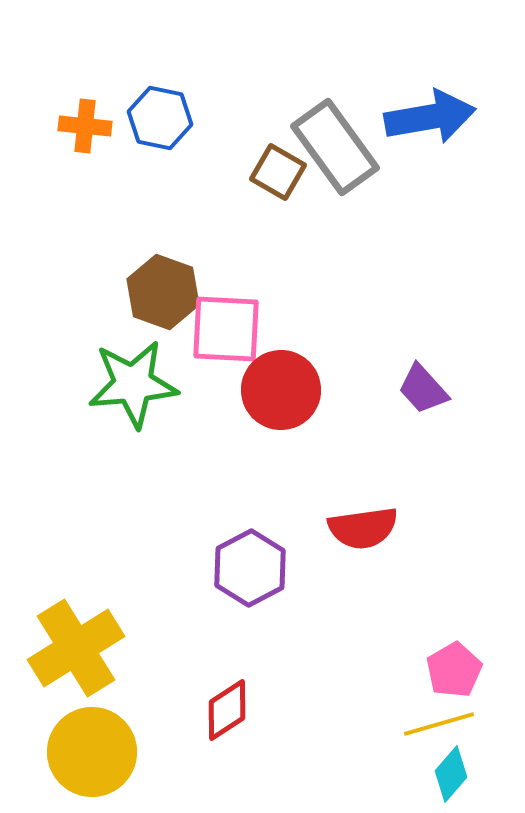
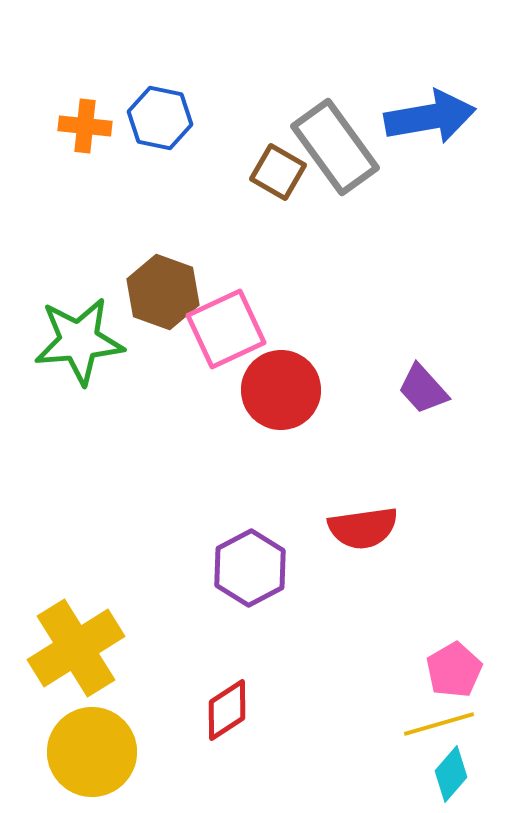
pink square: rotated 28 degrees counterclockwise
green star: moved 54 px left, 43 px up
